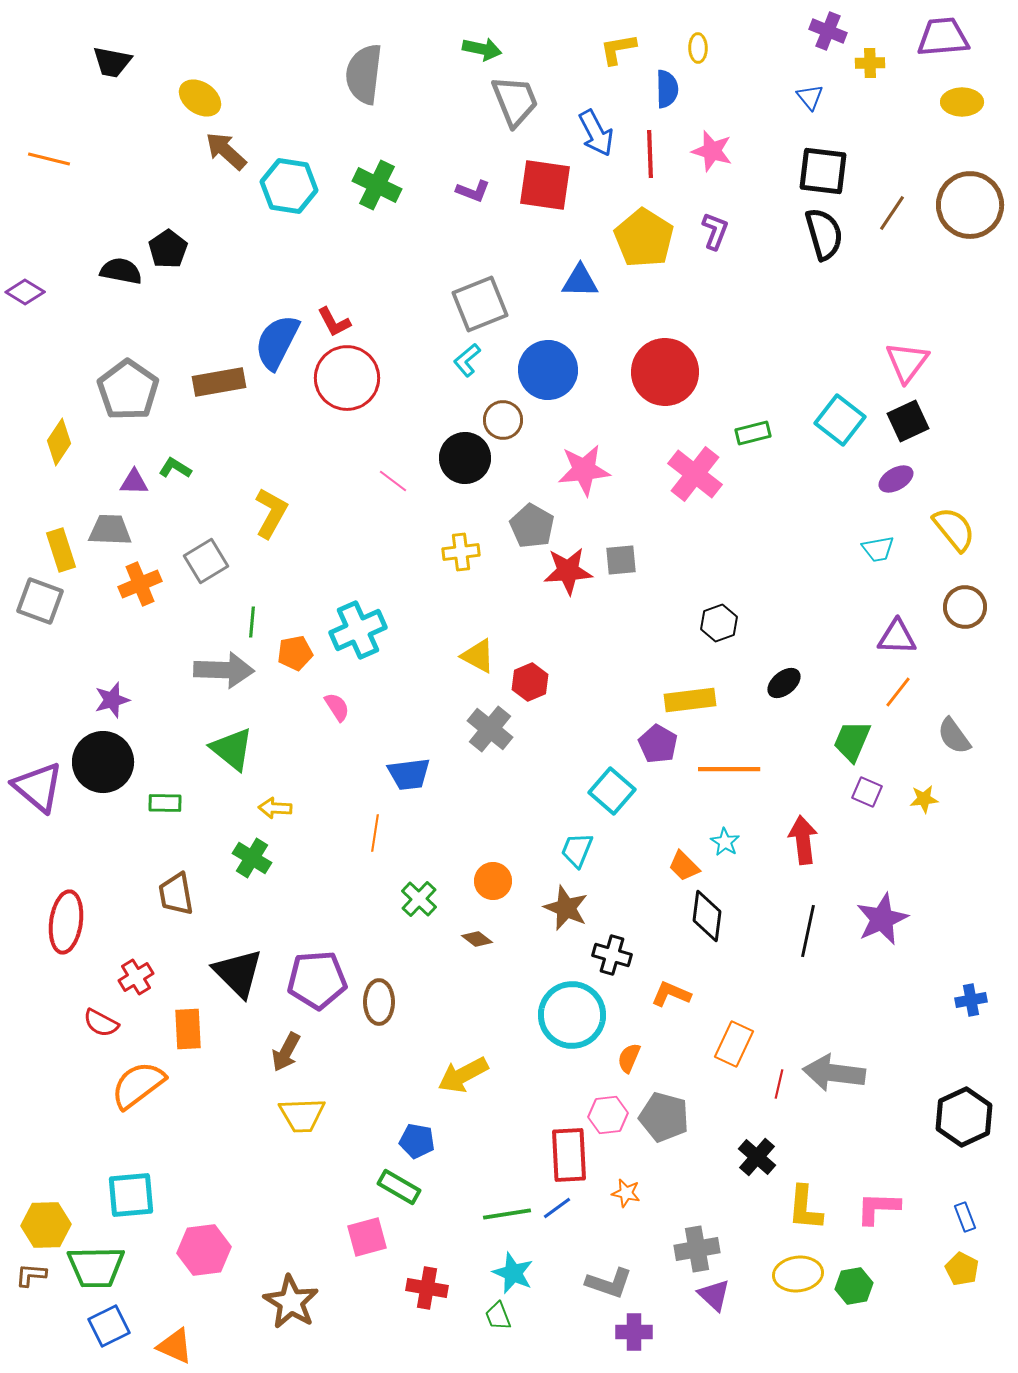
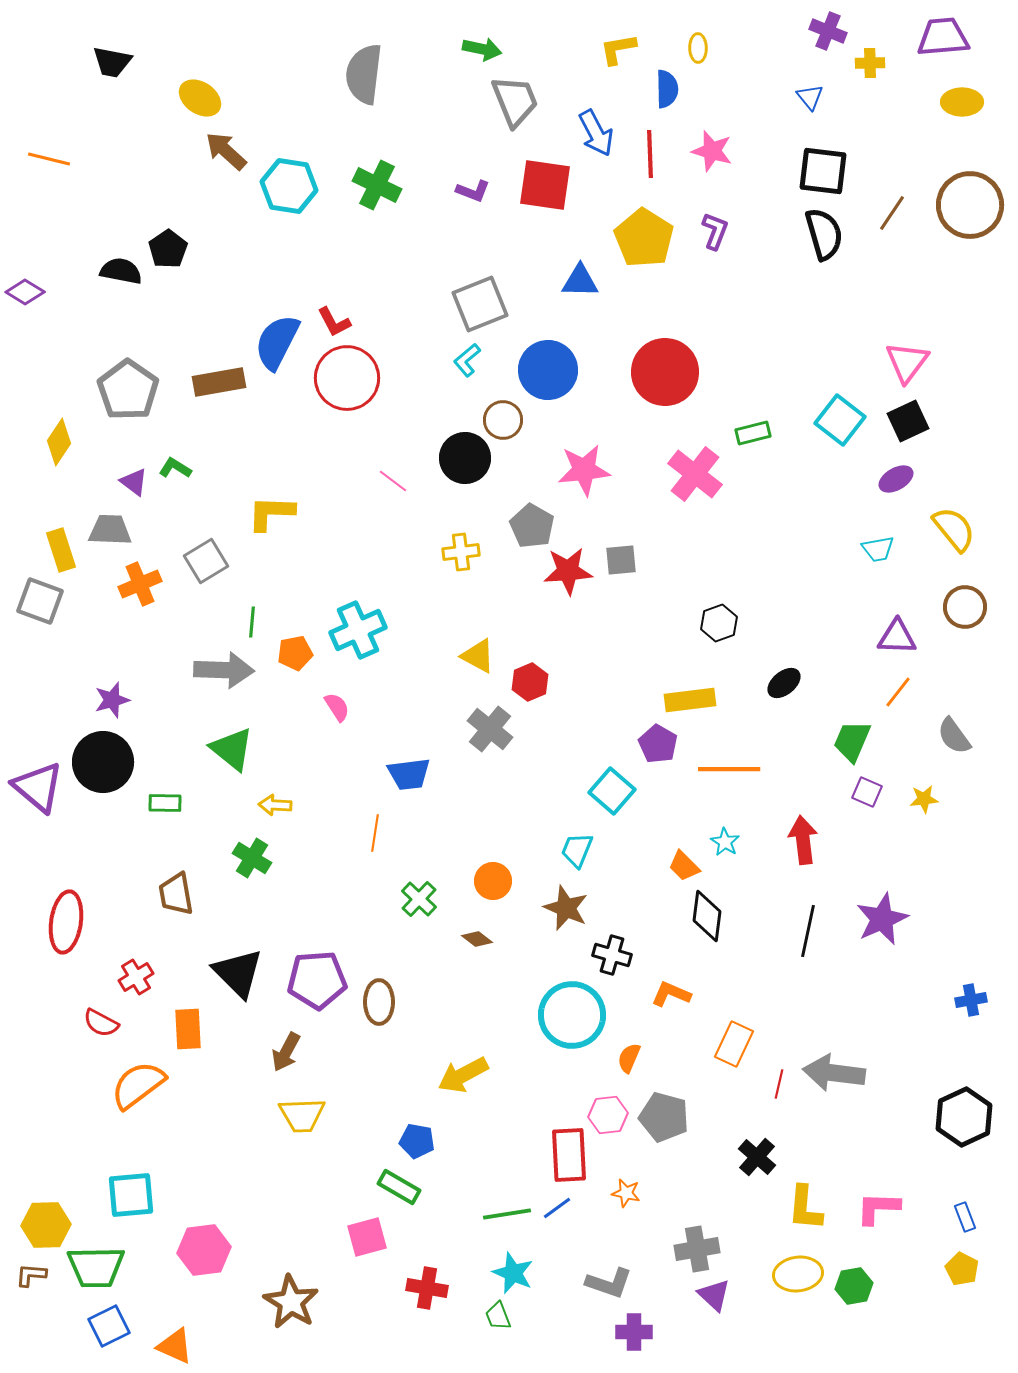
purple triangle at (134, 482): rotated 36 degrees clockwise
yellow L-shape at (271, 513): rotated 117 degrees counterclockwise
yellow arrow at (275, 808): moved 3 px up
